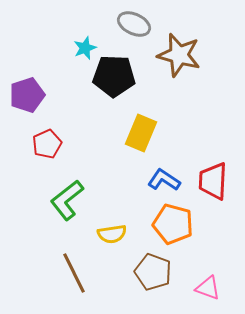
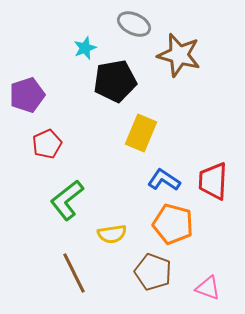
black pentagon: moved 1 px right, 5 px down; rotated 12 degrees counterclockwise
